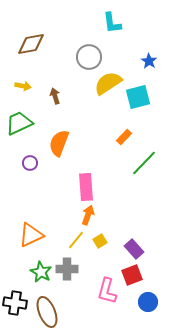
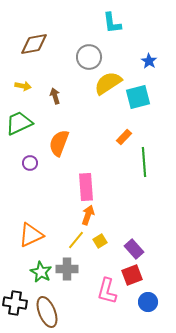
brown diamond: moved 3 px right
green line: moved 1 px up; rotated 48 degrees counterclockwise
